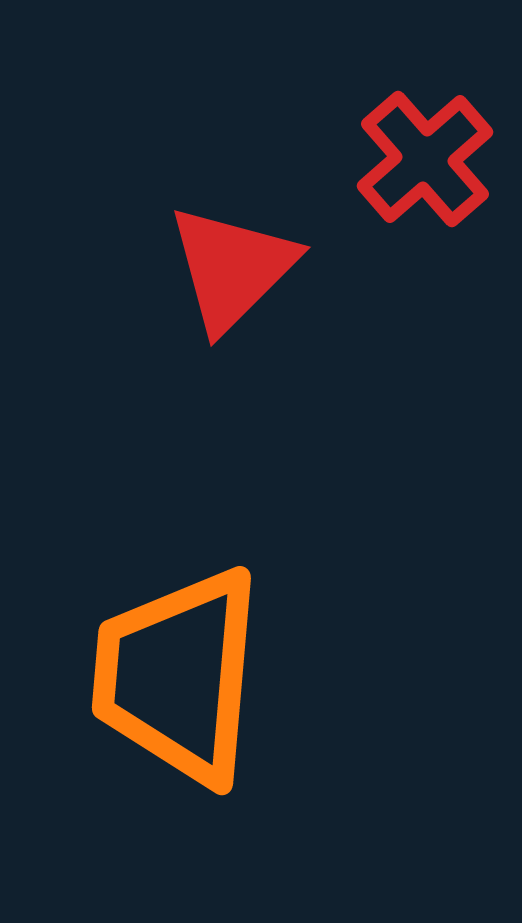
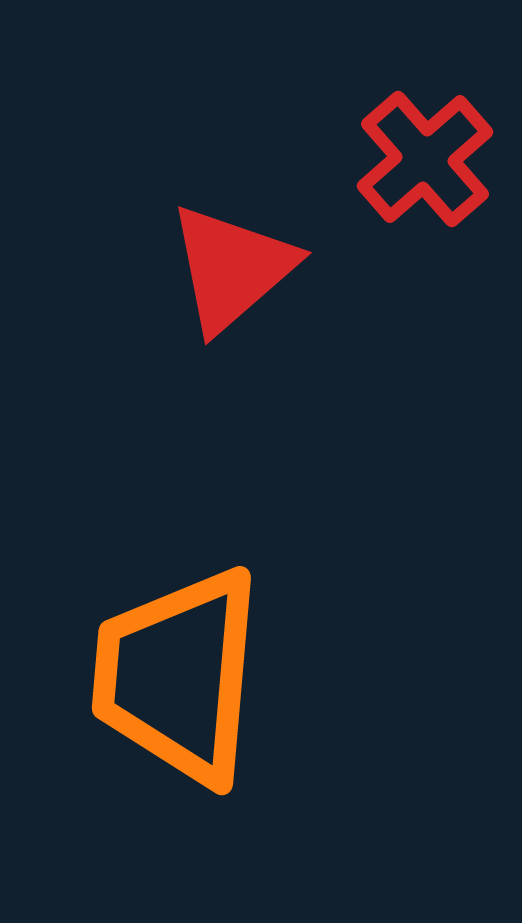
red triangle: rotated 4 degrees clockwise
